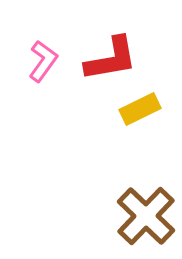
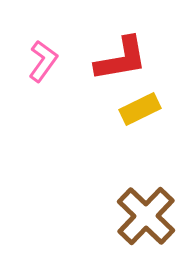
red L-shape: moved 10 px right
